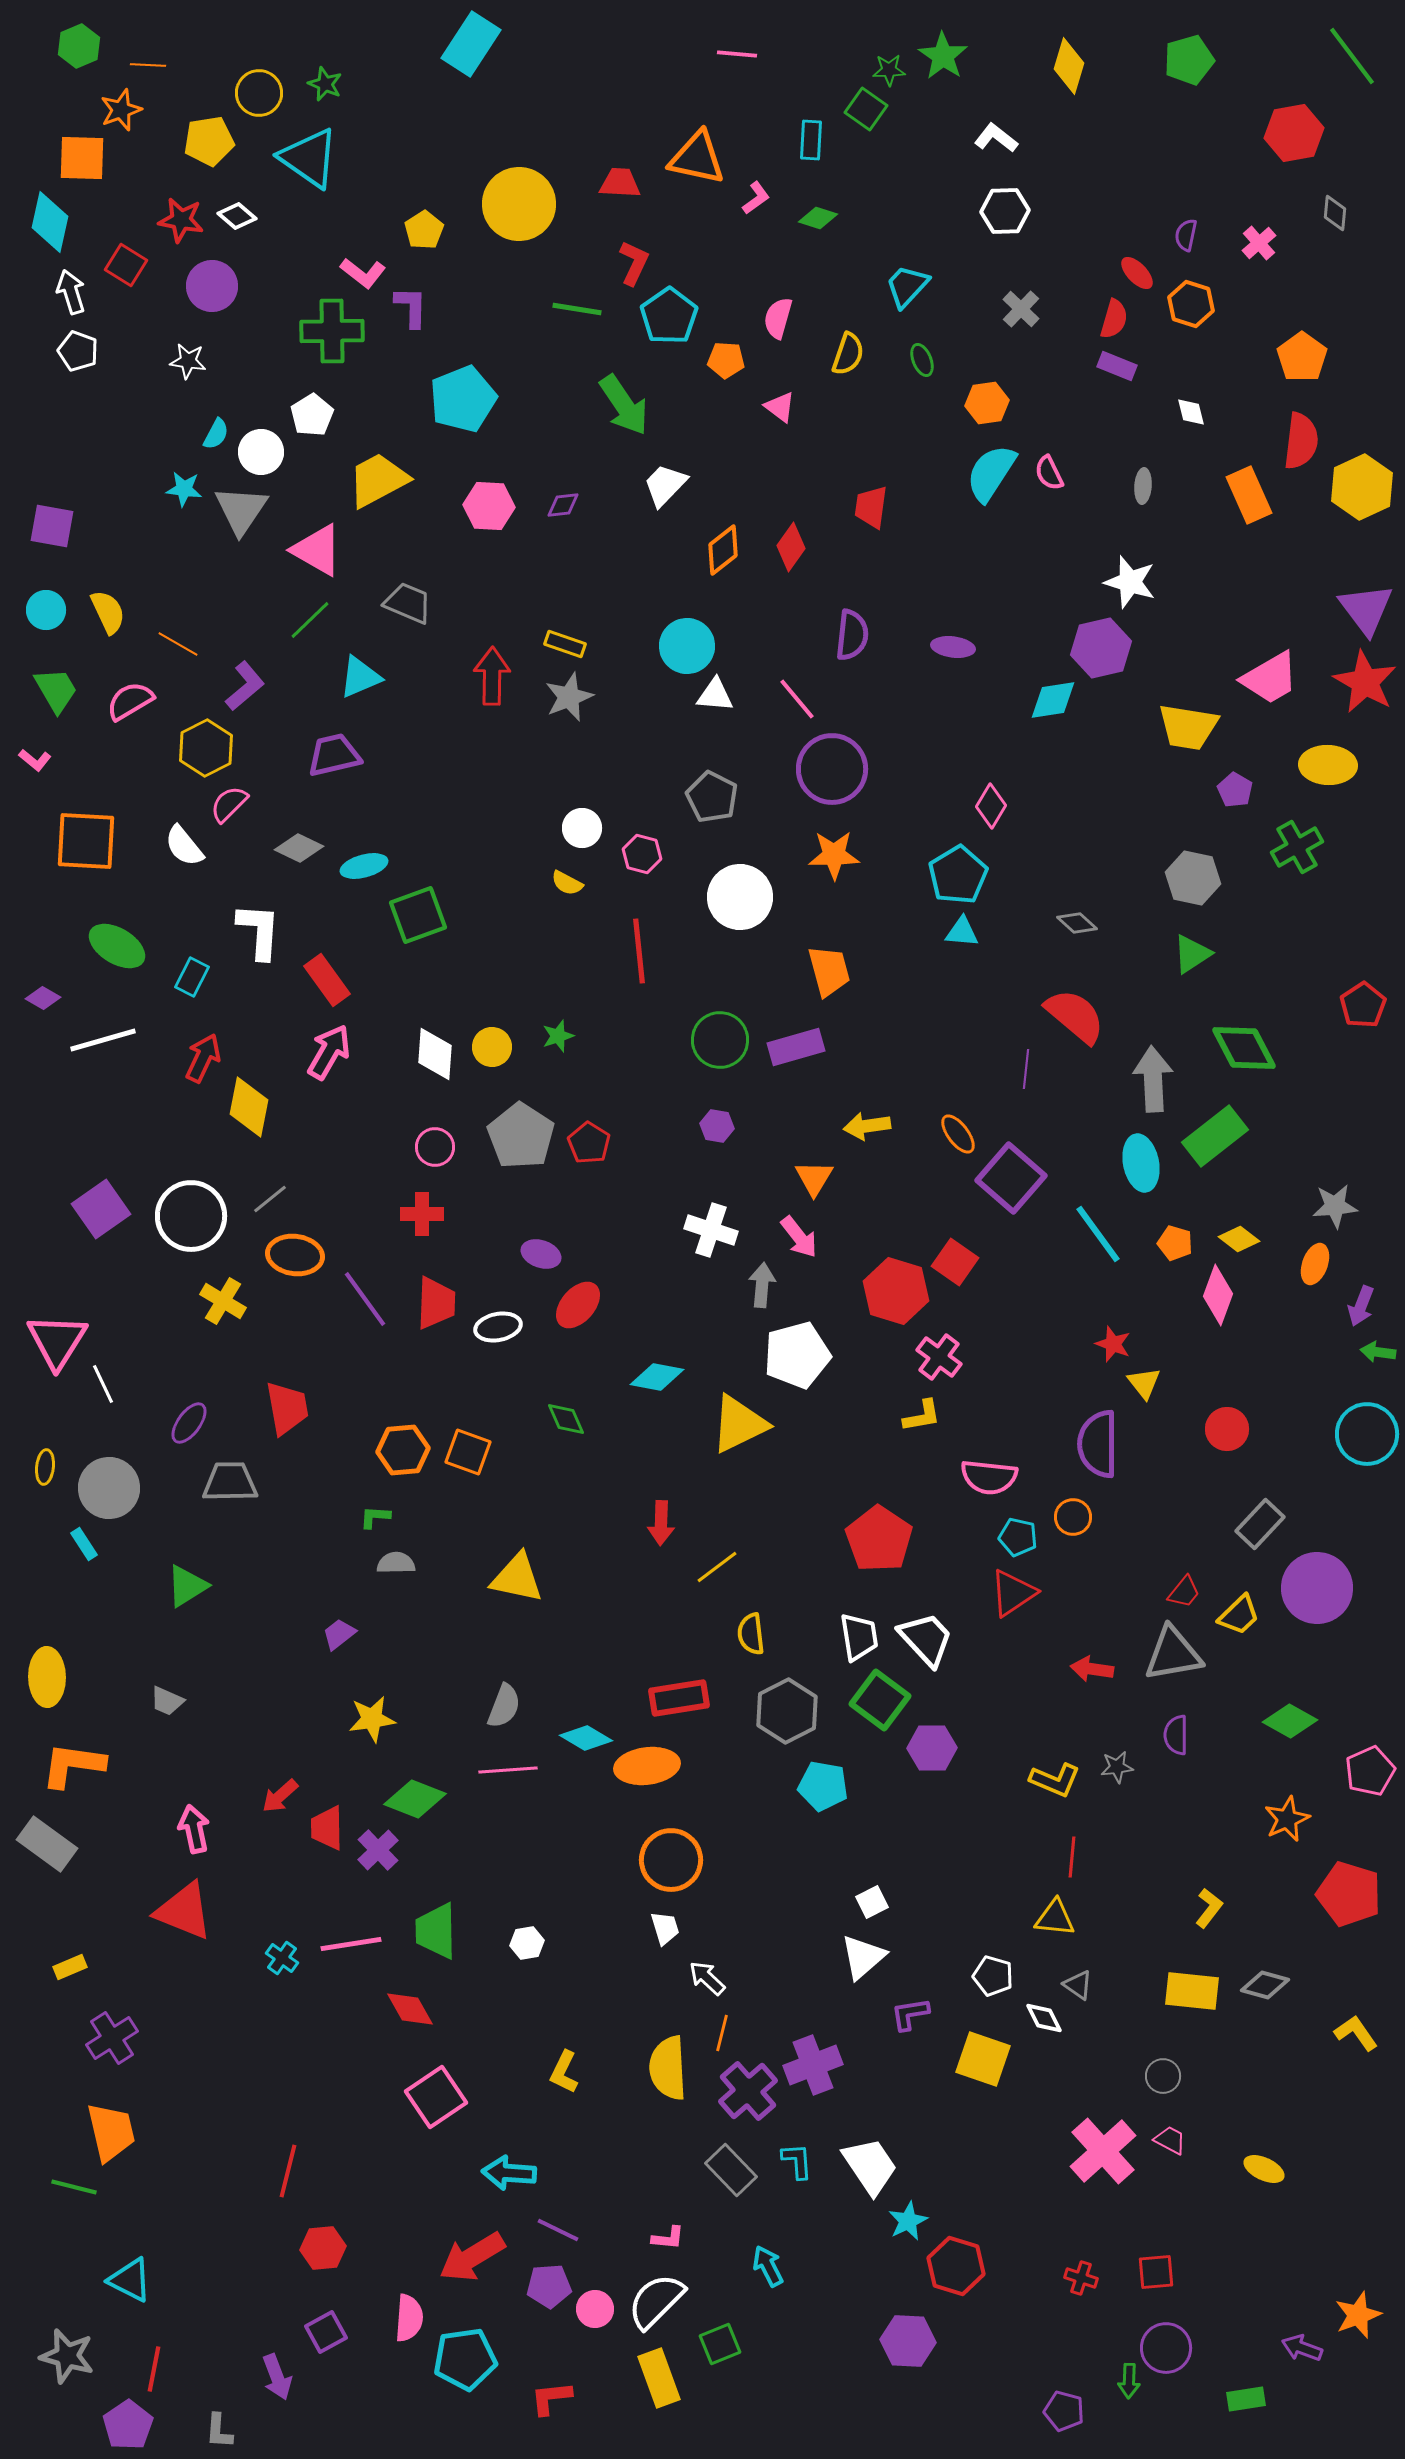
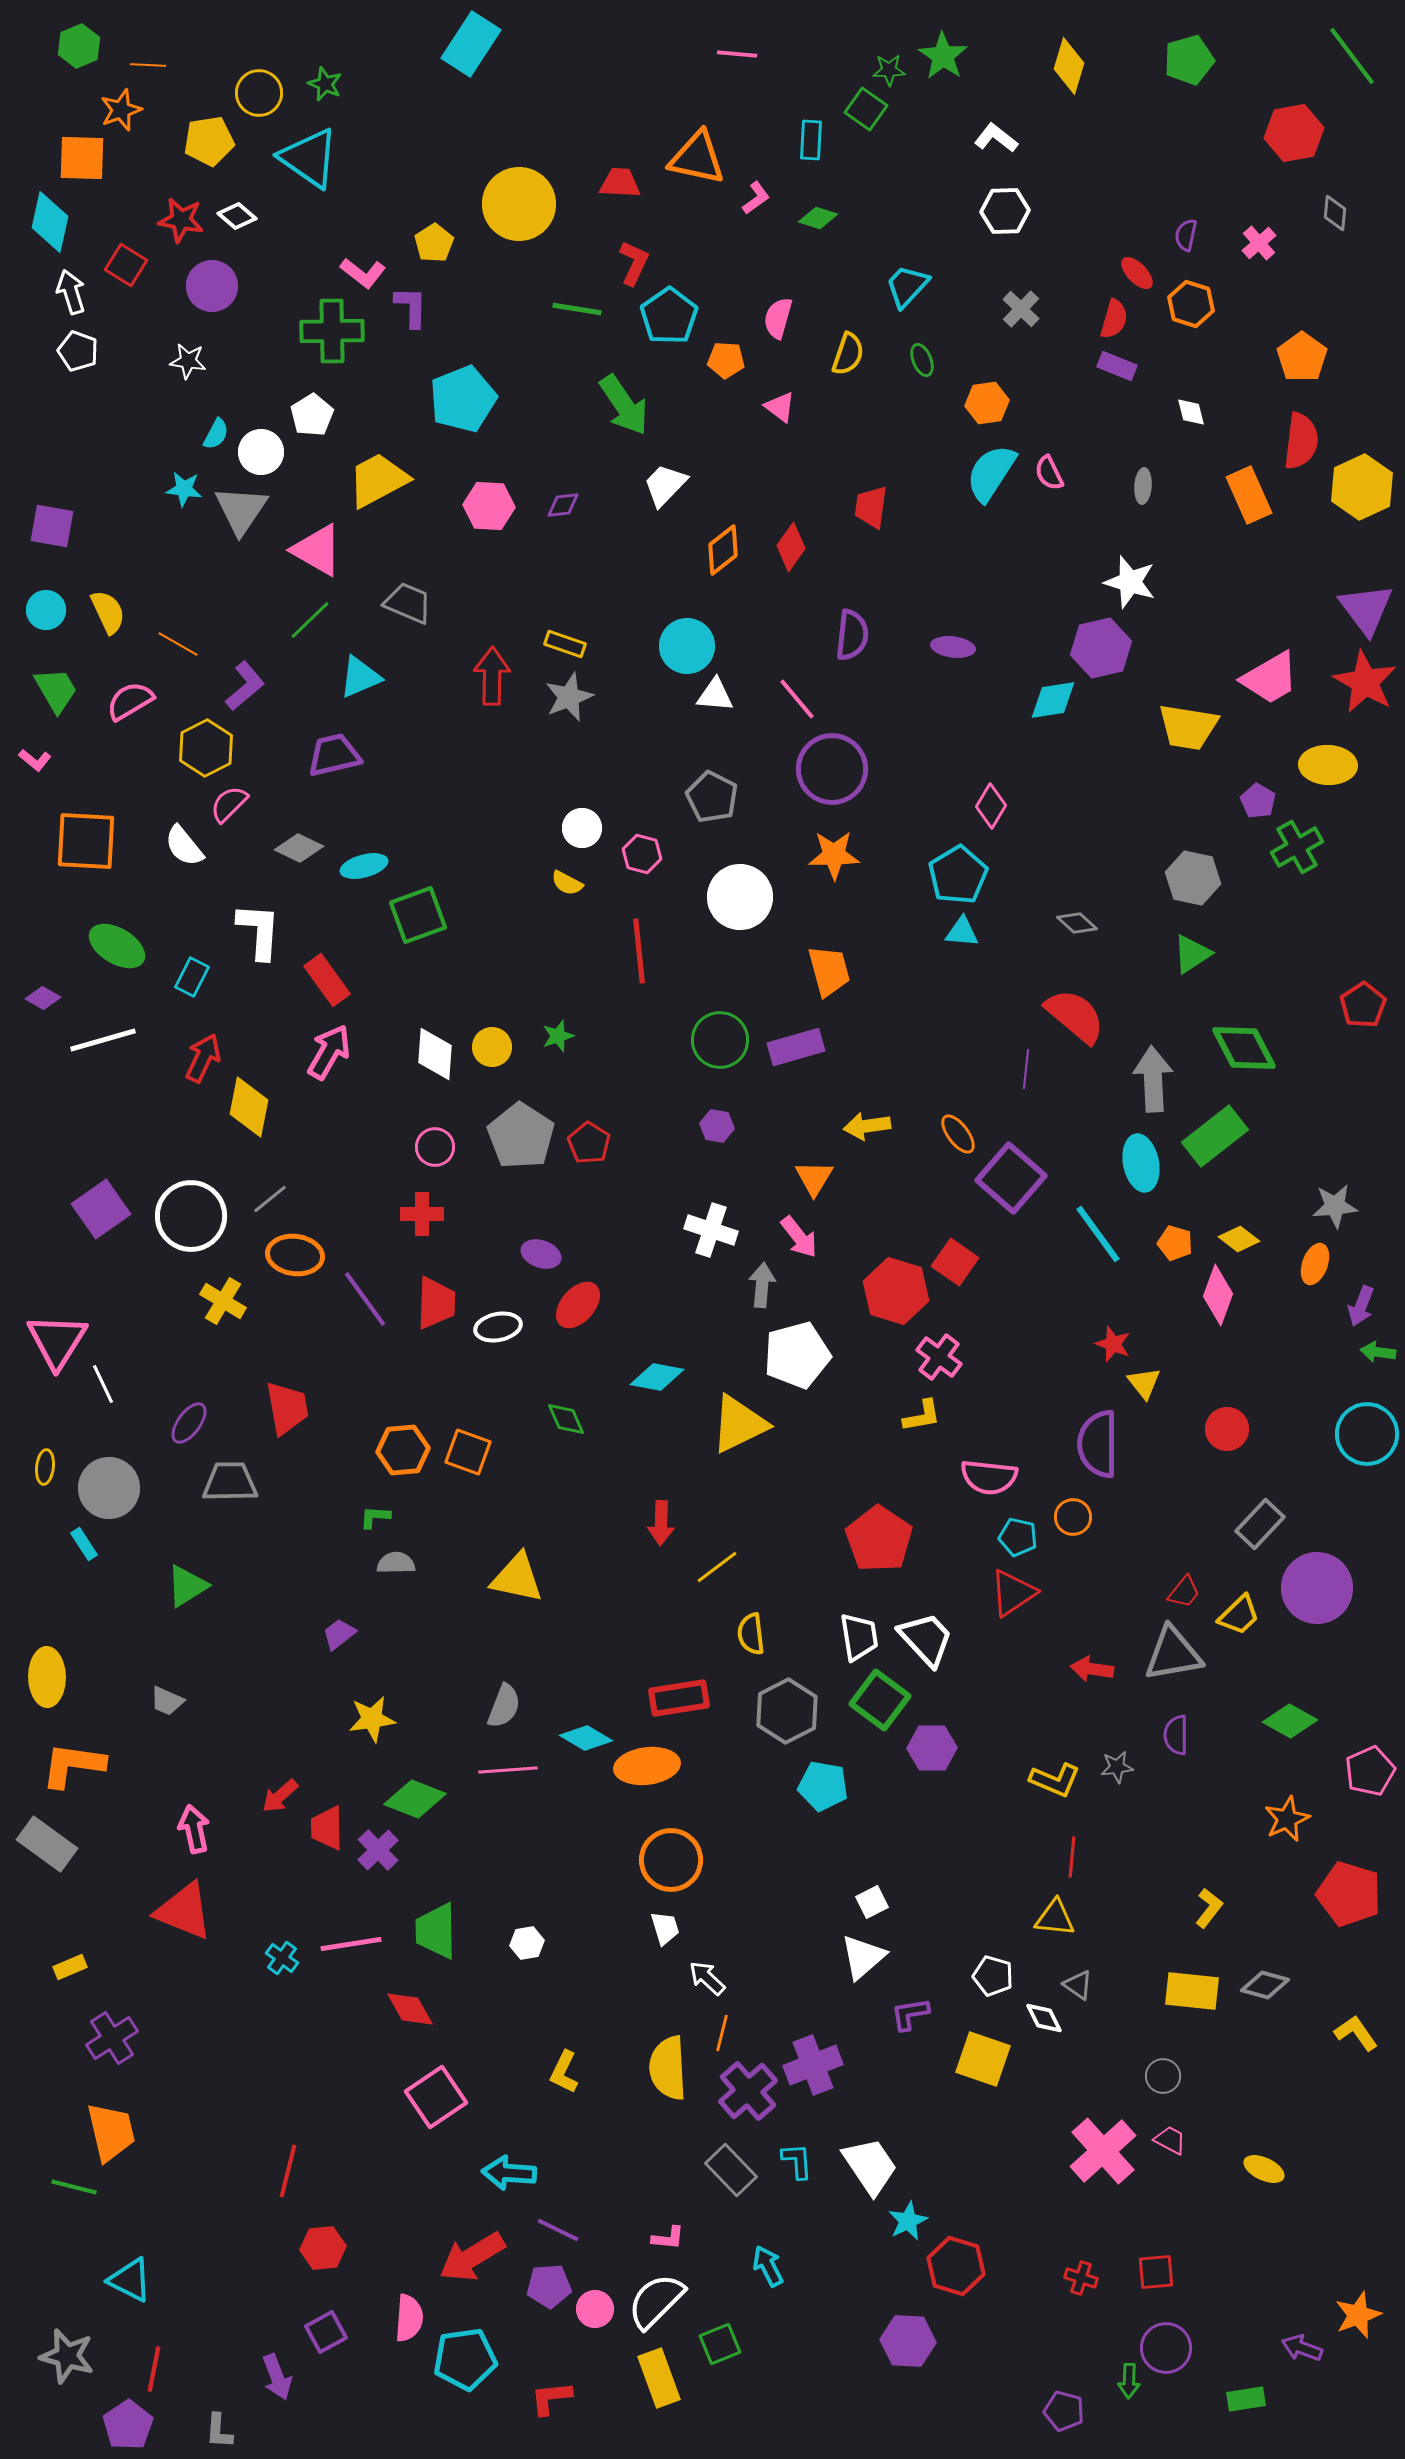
yellow pentagon at (424, 230): moved 10 px right, 13 px down
purple pentagon at (1235, 790): moved 23 px right, 11 px down
